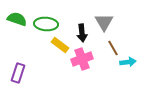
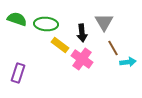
pink cross: rotated 35 degrees counterclockwise
